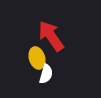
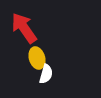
red arrow: moved 27 px left, 8 px up
